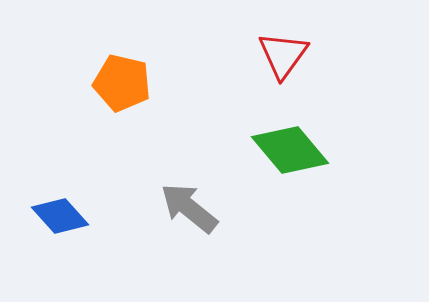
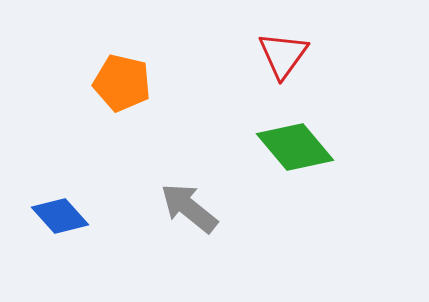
green diamond: moved 5 px right, 3 px up
